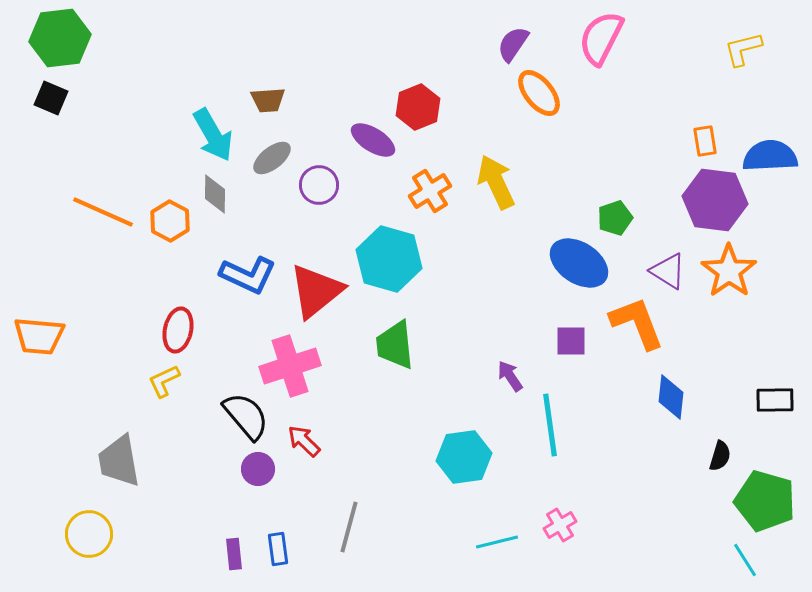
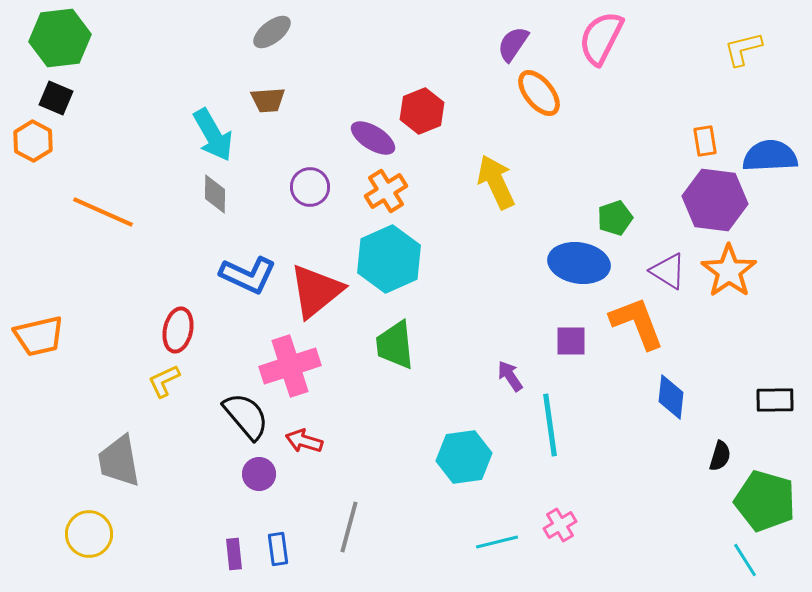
black square at (51, 98): moved 5 px right
red hexagon at (418, 107): moved 4 px right, 4 px down
purple ellipse at (373, 140): moved 2 px up
gray ellipse at (272, 158): moved 126 px up
purple circle at (319, 185): moved 9 px left, 2 px down
orange cross at (430, 191): moved 44 px left
orange hexagon at (170, 221): moved 137 px left, 80 px up
cyan hexagon at (389, 259): rotated 20 degrees clockwise
blue ellipse at (579, 263): rotated 24 degrees counterclockwise
orange trapezoid at (39, 336): rotated 18 degrees counterclockwise
red arrow at (304, 441): rotated 27 degrees counterclockwise
purple circle at (258, 469): moved 1 px right, 5 px down
